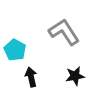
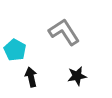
black star: moved 2 px right
